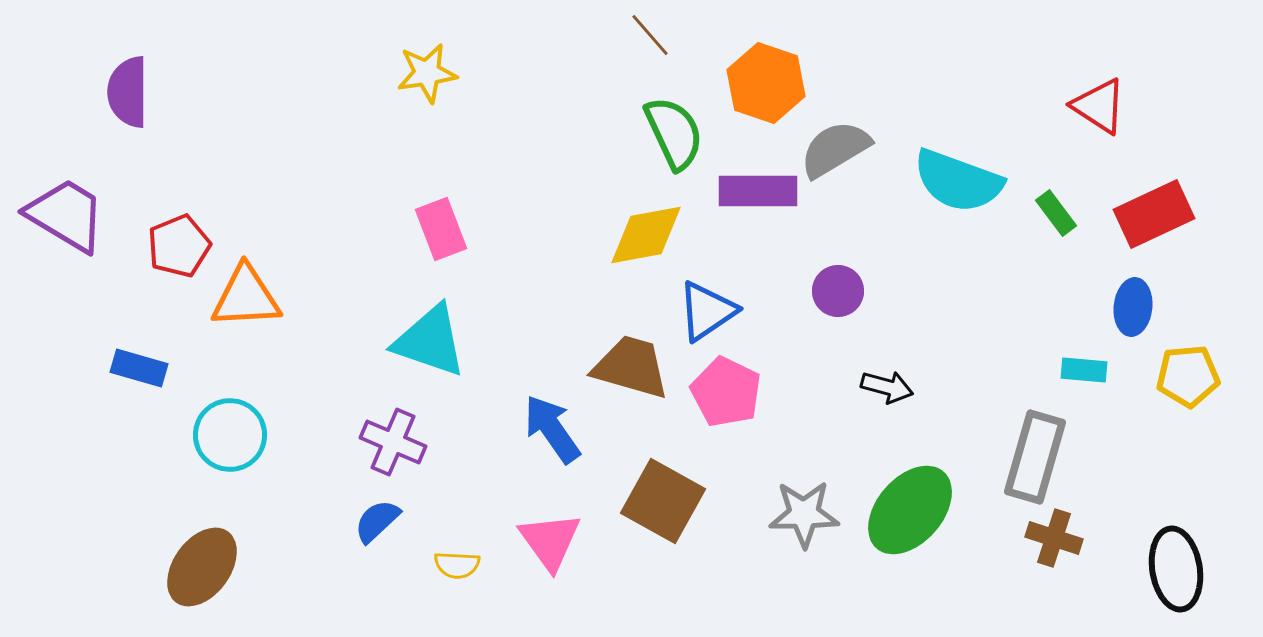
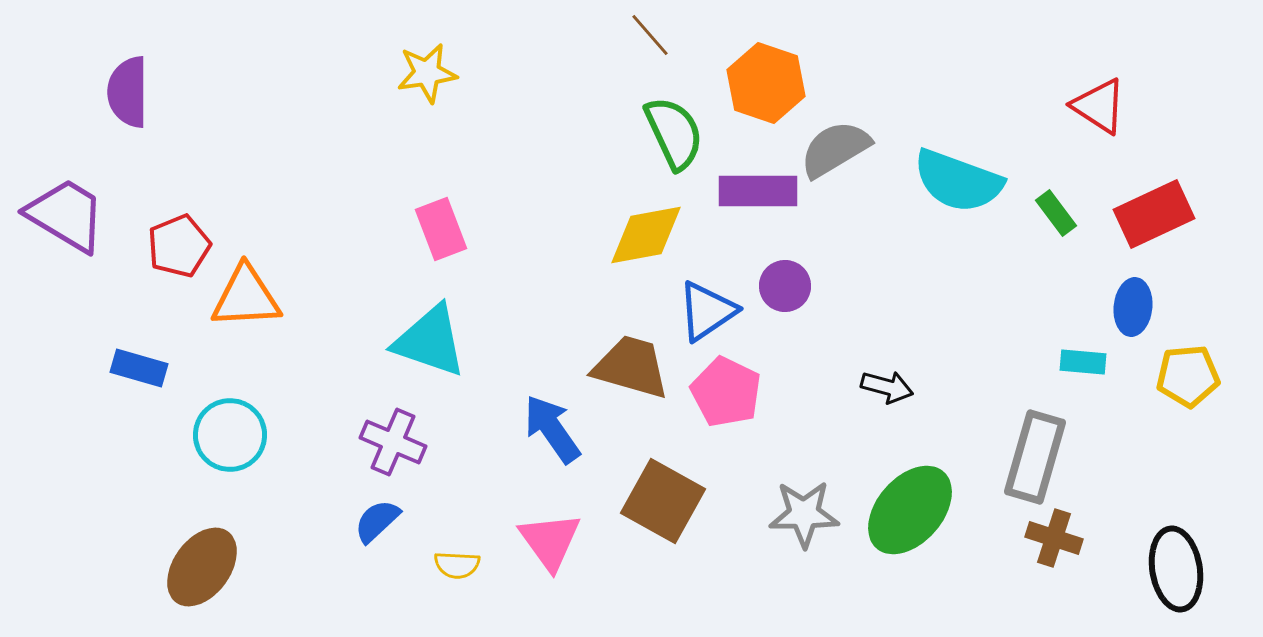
purple circle: moved 53 px left, 5 px up
cyan rectangle: moved 1 px left, 8 px up
